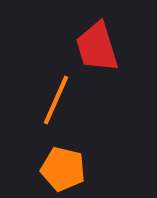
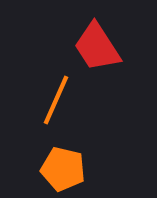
red trapezoid: rotated 16 degrees counterclockwise
